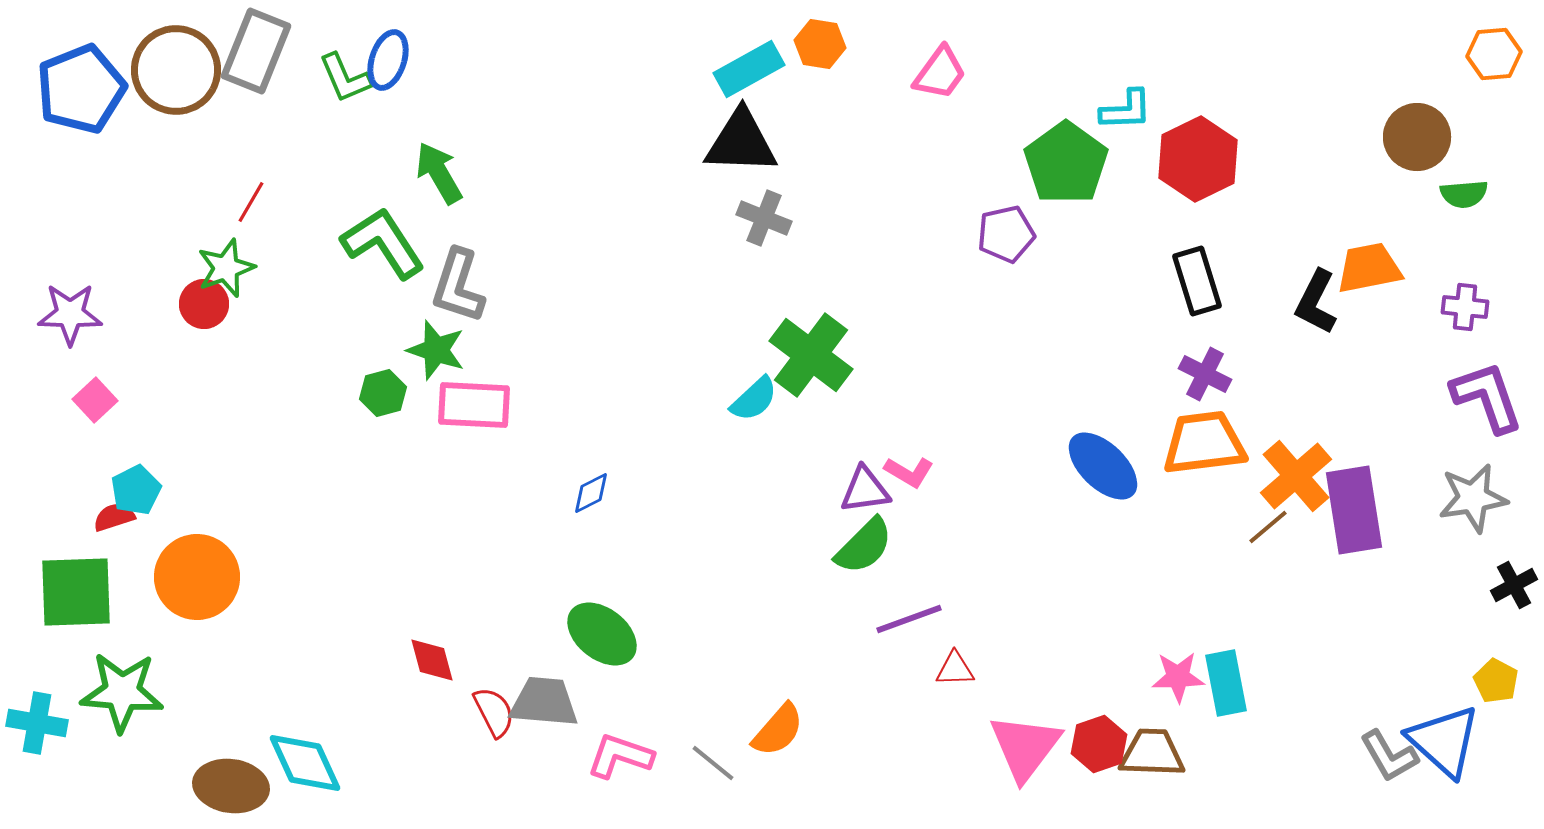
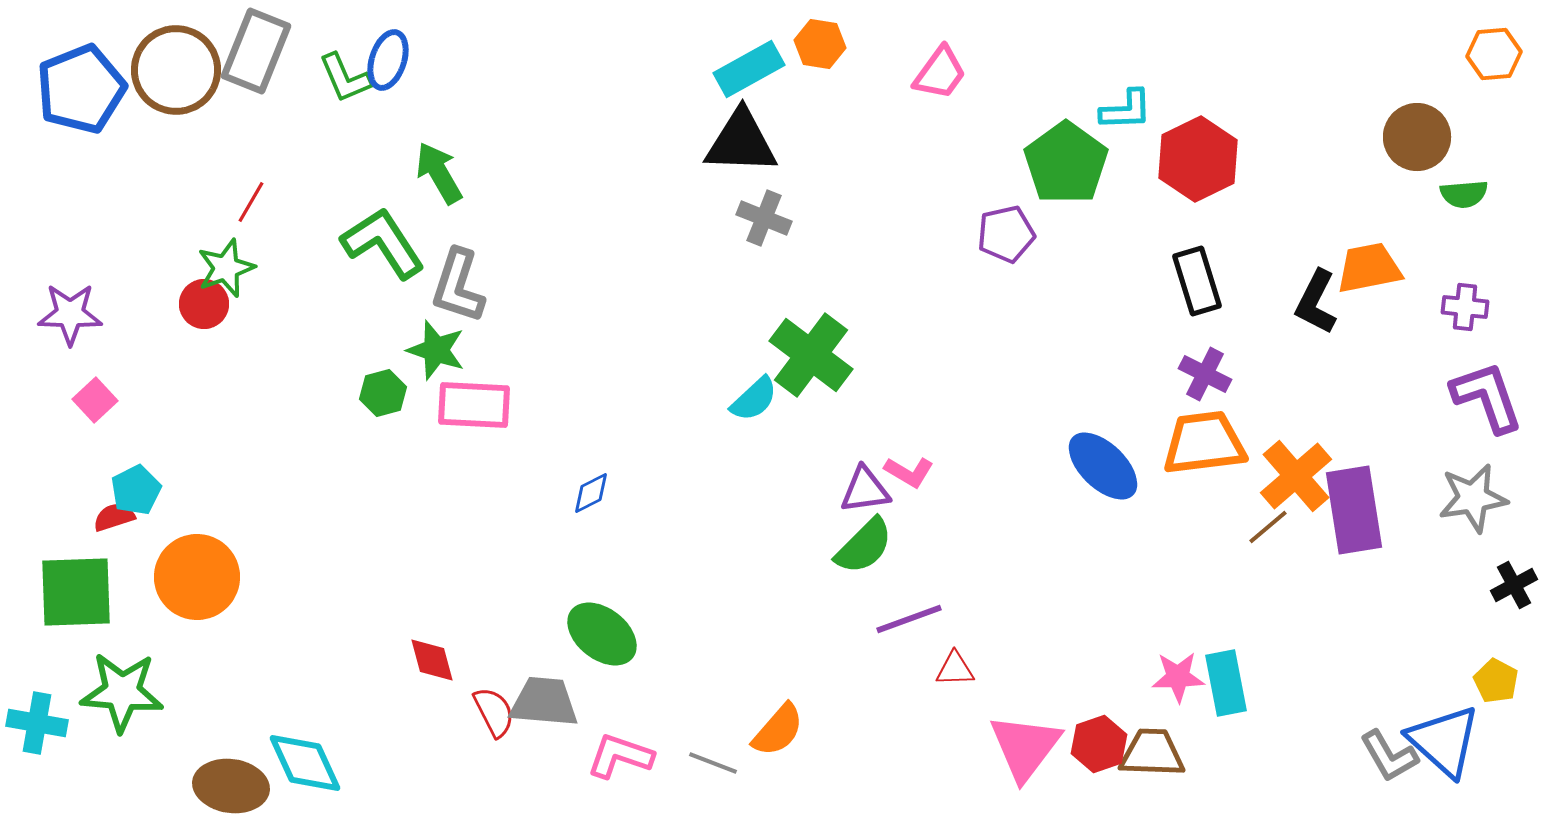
gray line at (713, 763): rotated 18 degrees counterclockwise
